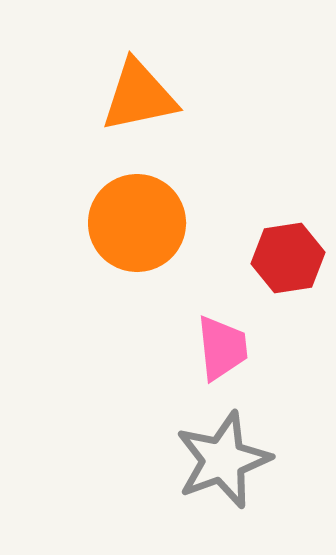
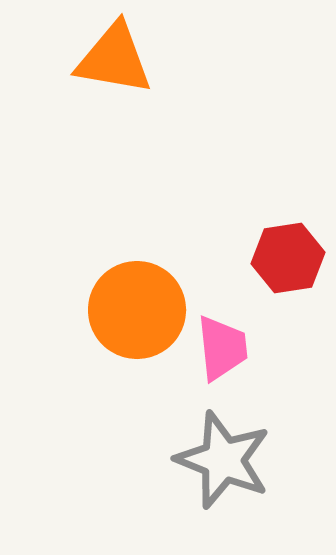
orange triangle: moved 25 px left, 37 px up; rotated 22 degrees clockwise
orange circle: moved 87 px down
gray star: rotated 30 degrees counterclockwise
